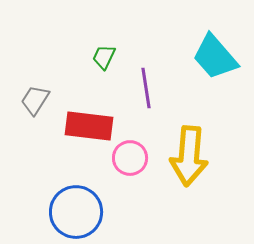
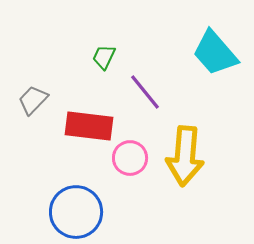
cyan trapezoid: moved 4 px up
purple line: moved 1 px left, 4 px down; rotated 30 degrees counterclockwise
gray trapezoid: moved 2 px left; rotated 12 degrees clockwise
yellow arrow: moved 4 px left
